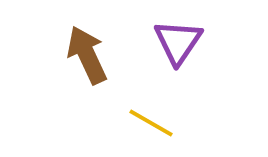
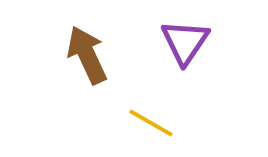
purple triangle: moved 7 px right
